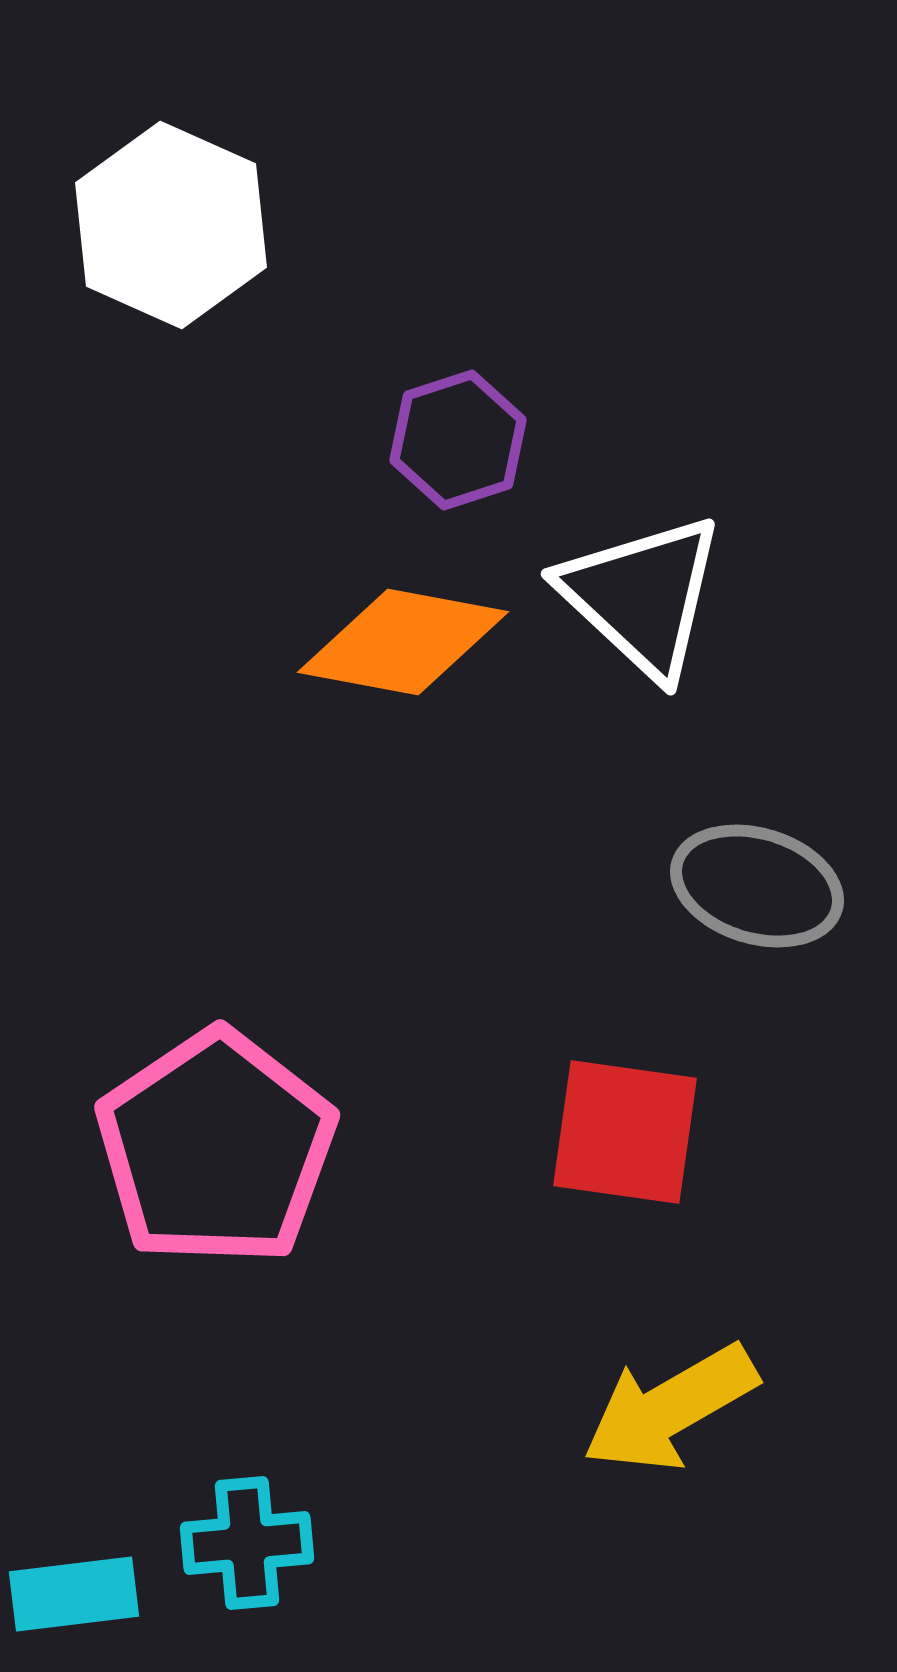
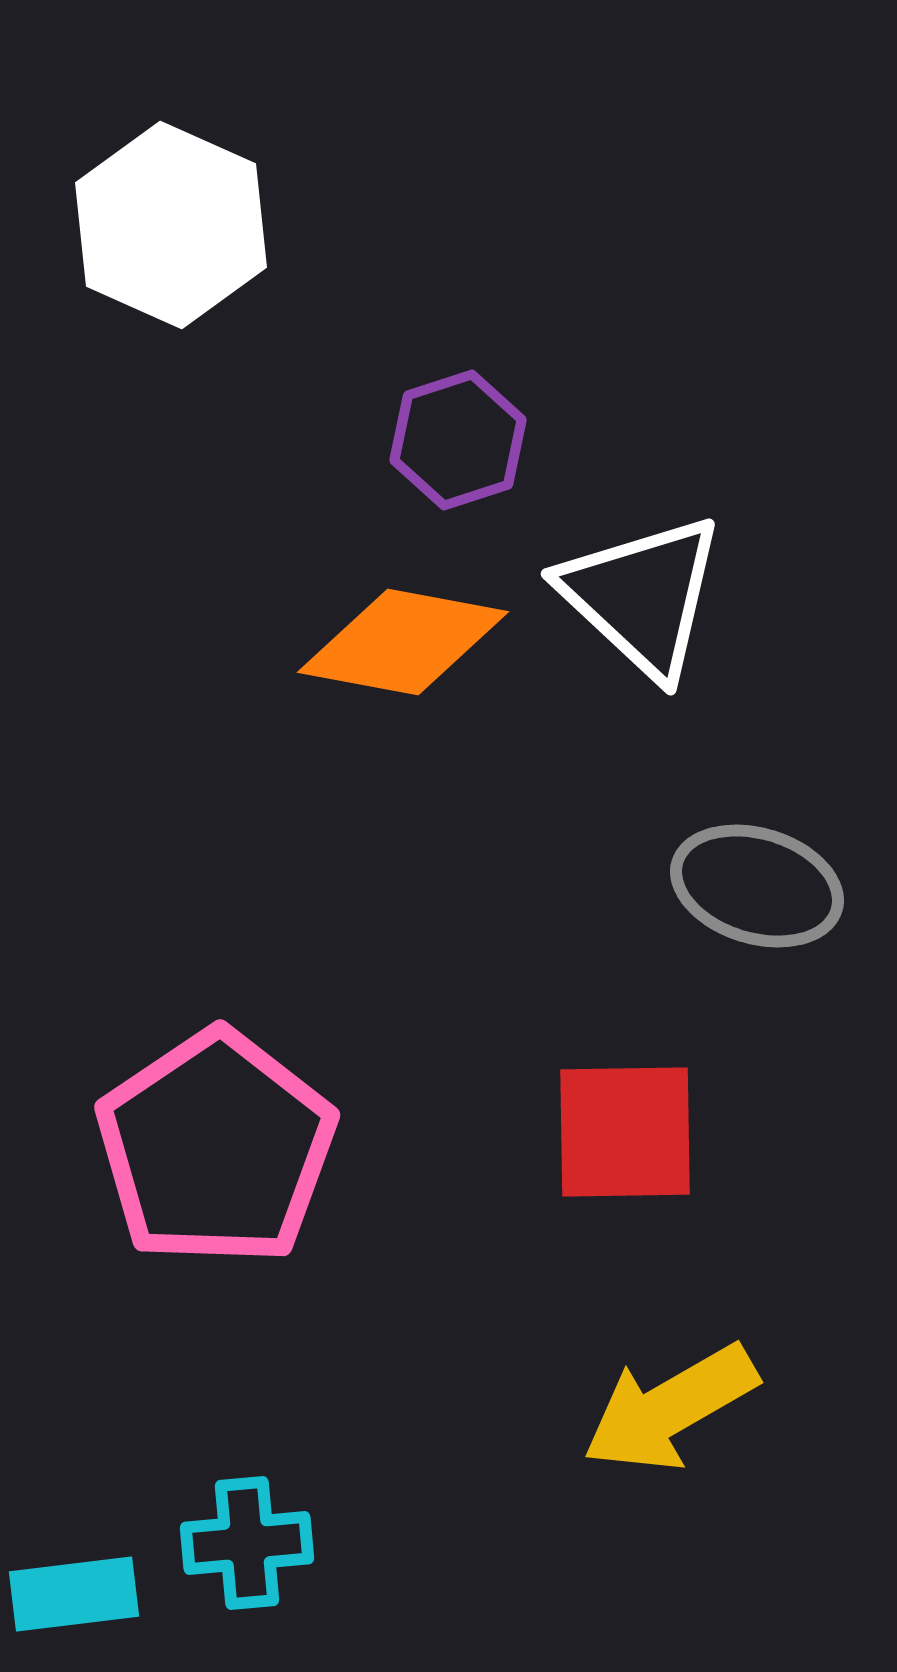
red square: rotated 9 degrees counterclockwise
